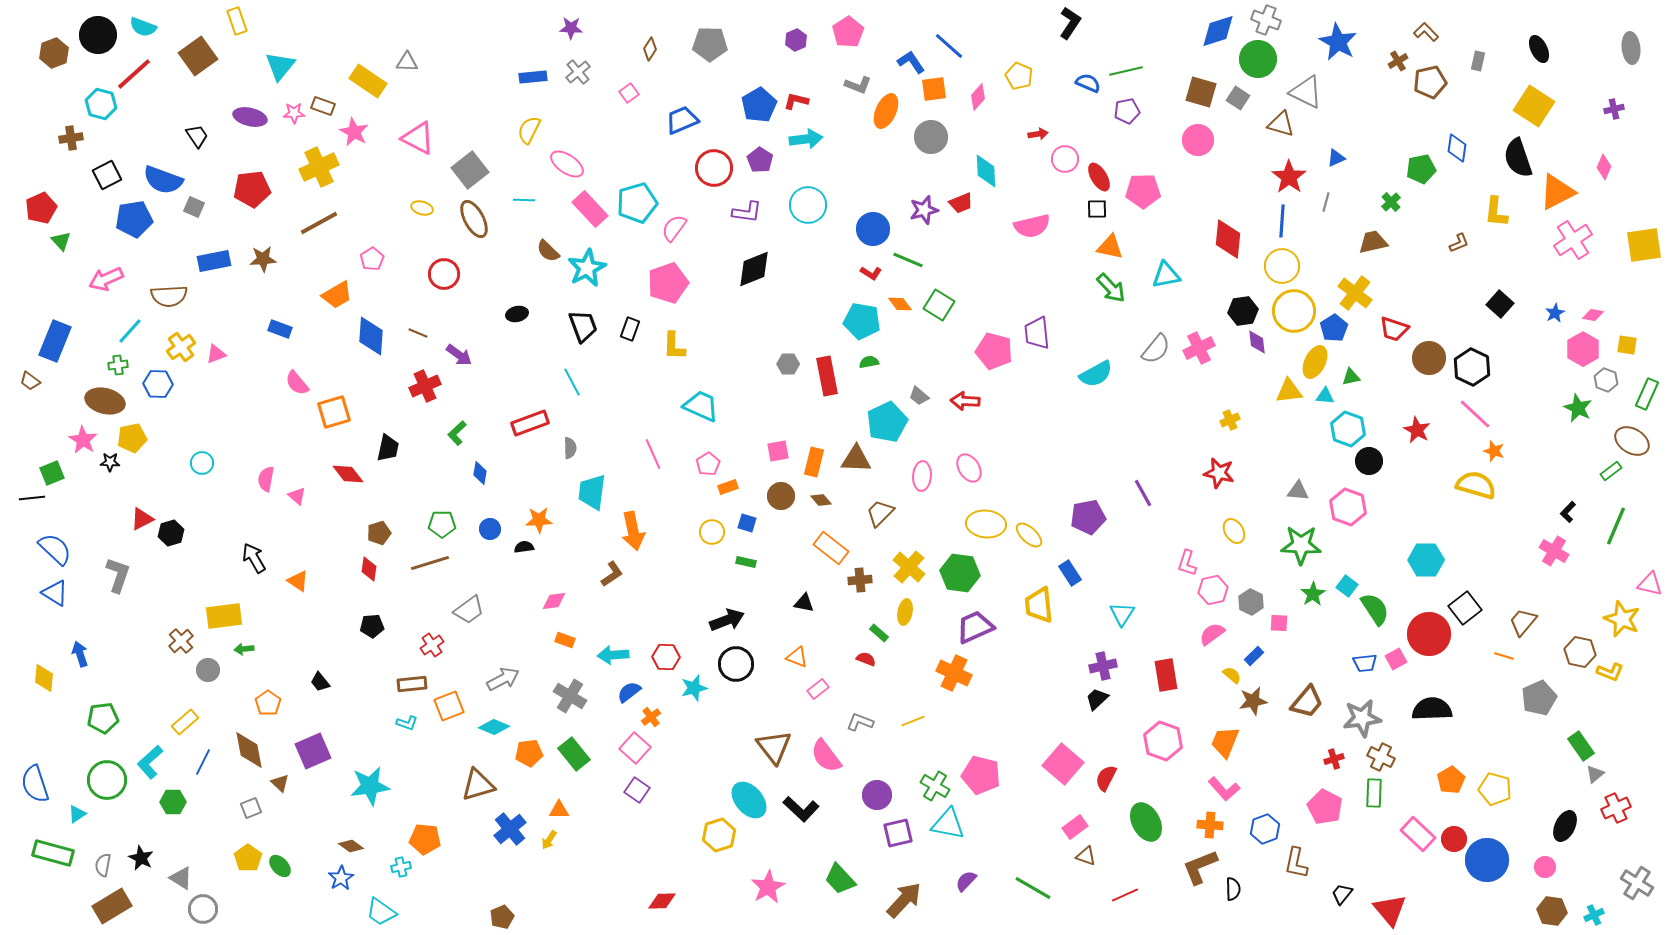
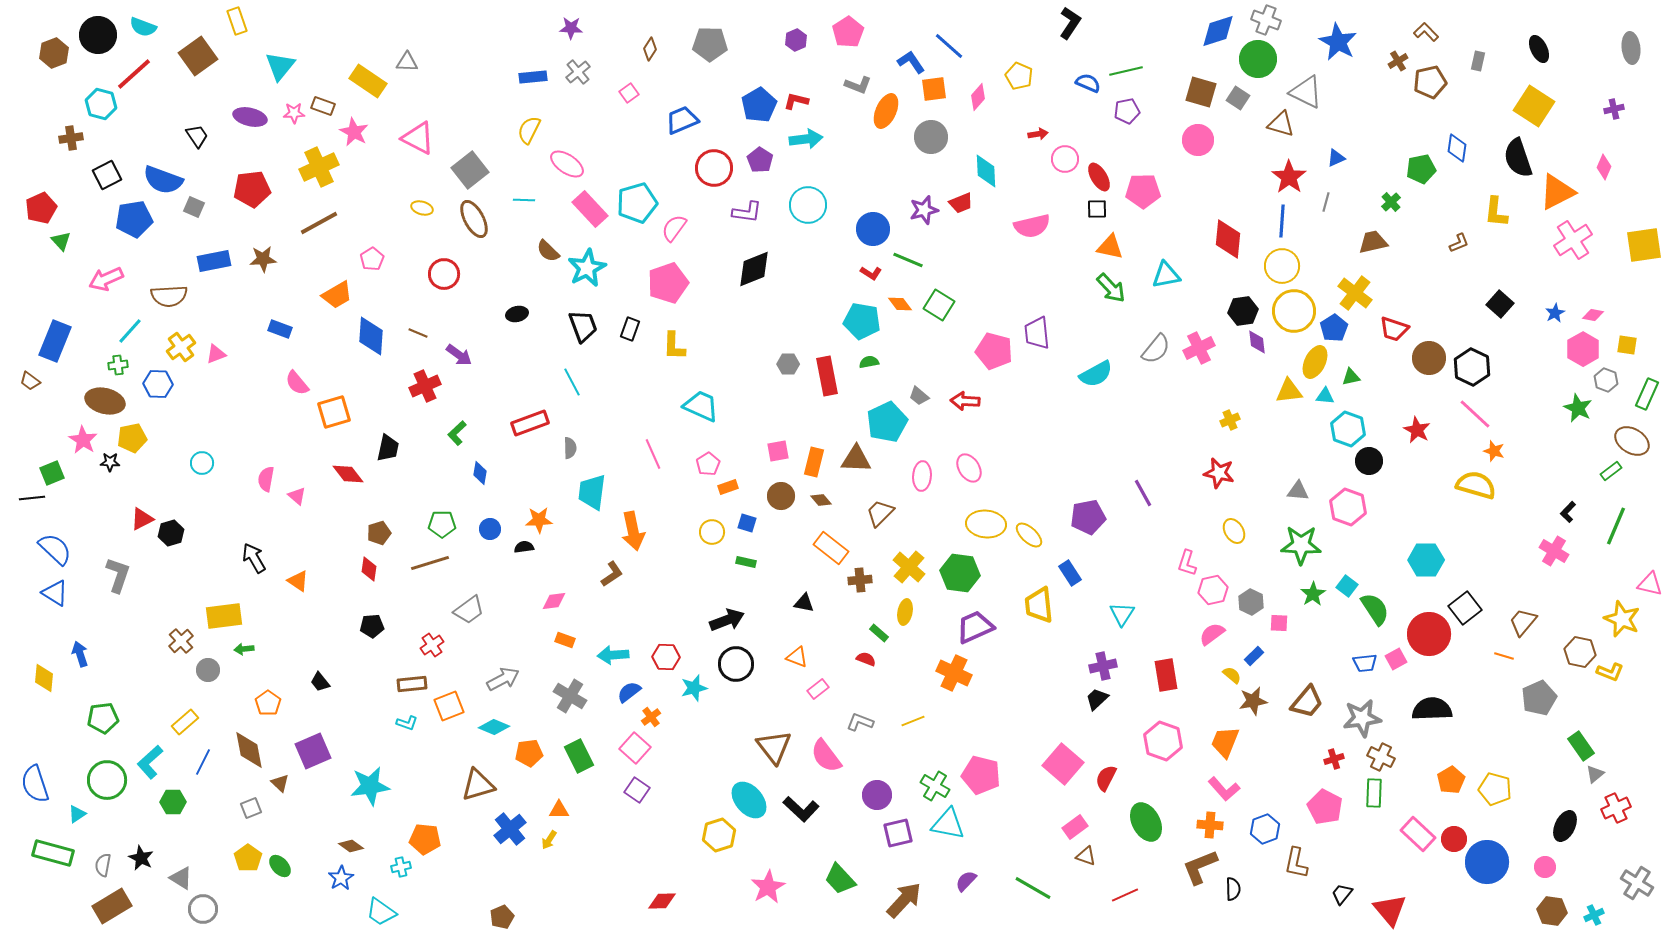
green rectangle at (574, 754): moved 5 px right, 2 px down; rotated 12 degrees clockwise
blue circle at (1487, 860): moved 2 px down
